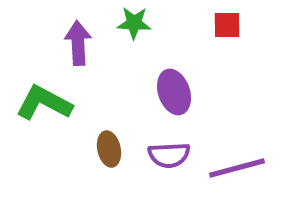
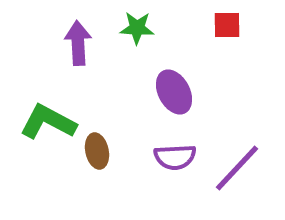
green star: moved 3 px right, 5 px down
purple ellipse: rotated 9 degrees counterclockwise
green L-shape: moved 4 px right, 19 px down
brown ellipse: moved 12 px left, 2 px down
purple semicircle: moved 6 px right, 2 px down
purple line: rotated 32 degrees counterclockwise
